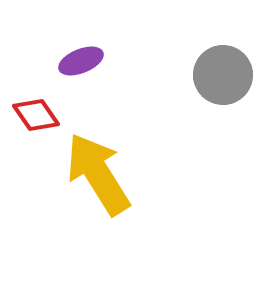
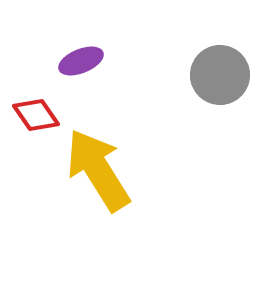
gray circle: moved 3 px left
yellow arrow: moved 4 px up
